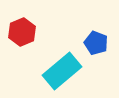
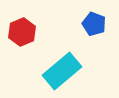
blue pentagon: moved 2 px left, 19 px up
